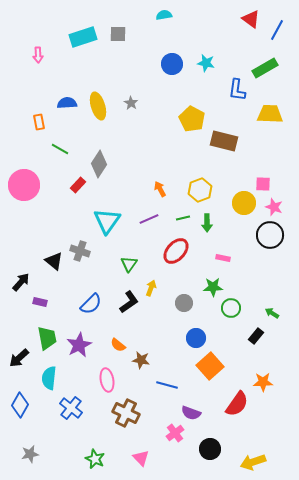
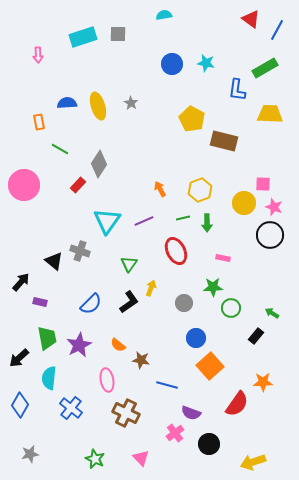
purple line at (149, 219): moved 5 px left, 2 px down
red ellipse at (176, 251): rotated 68 degrees counterclockwise
black circle at (210, 449): moved 1 px left, 5 px up
